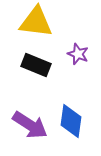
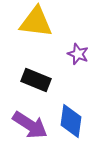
black rectangle: moved 15 px down
